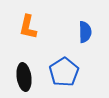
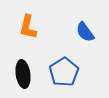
blue semicircle: rotated 145 degrees clockwise
black ellipse: moved 1 px left, 3 px up
